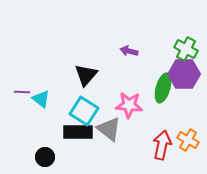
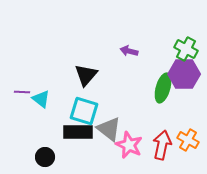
pink star: moved 40 px down; rotated 20 degrees clockwise
cyan square: rotated 16 degrees counterclockwise
